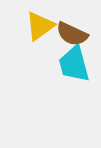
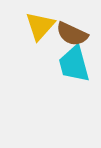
yellow triangle: rotated 12 degrees counterclockwise
